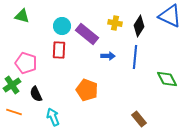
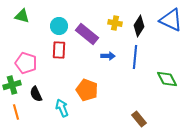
blue triangle: moved 1 px right, 4 px down
cyan circle: moved 3 px left
green cross: rotated 18 degrees clockwise
orange line: moved 2 px right; rotated 56 degrees clockwise
cyan arrow: moved 9 px right, 9 px up
